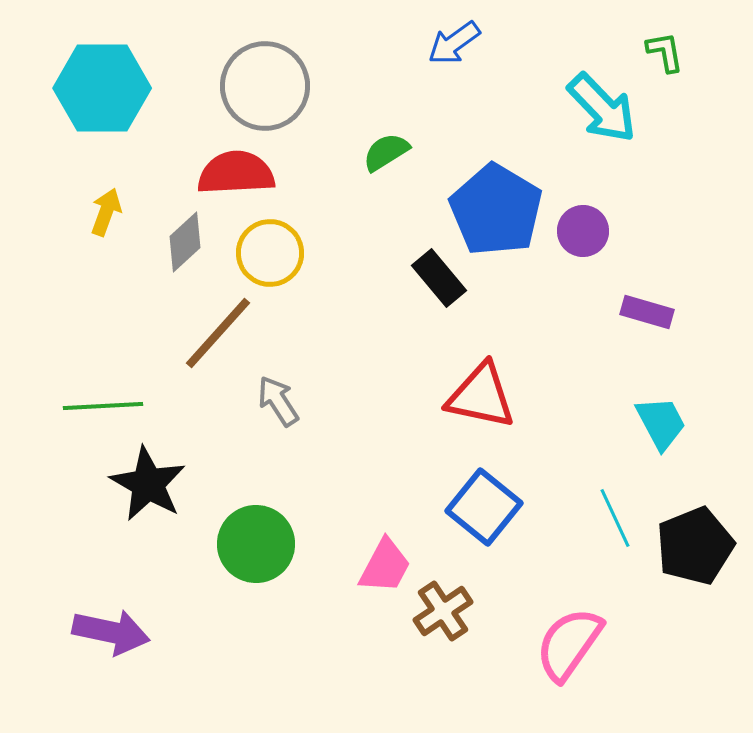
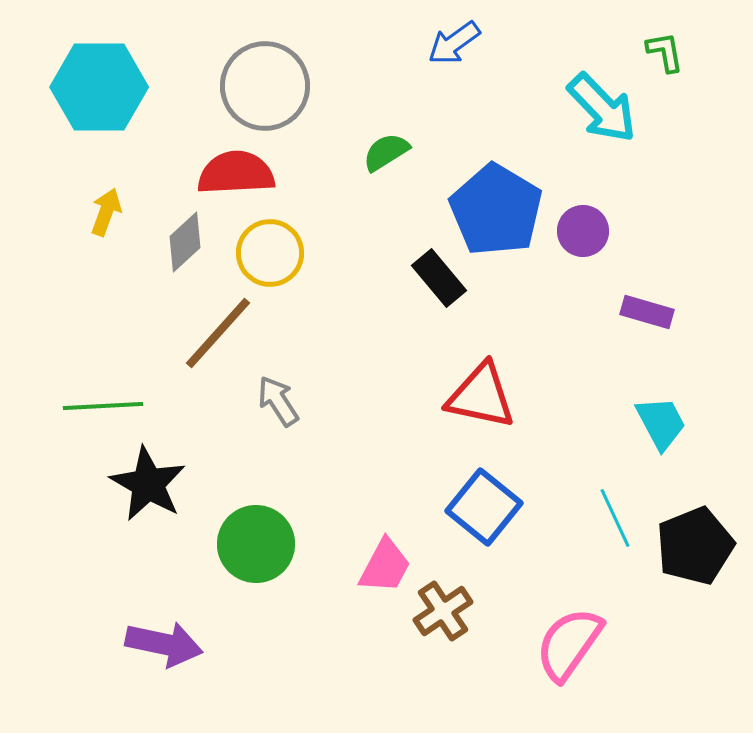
cyan hexagon: moved 3 px left, 1 px up
purple arrow: moved 53 px right, 12 px down
